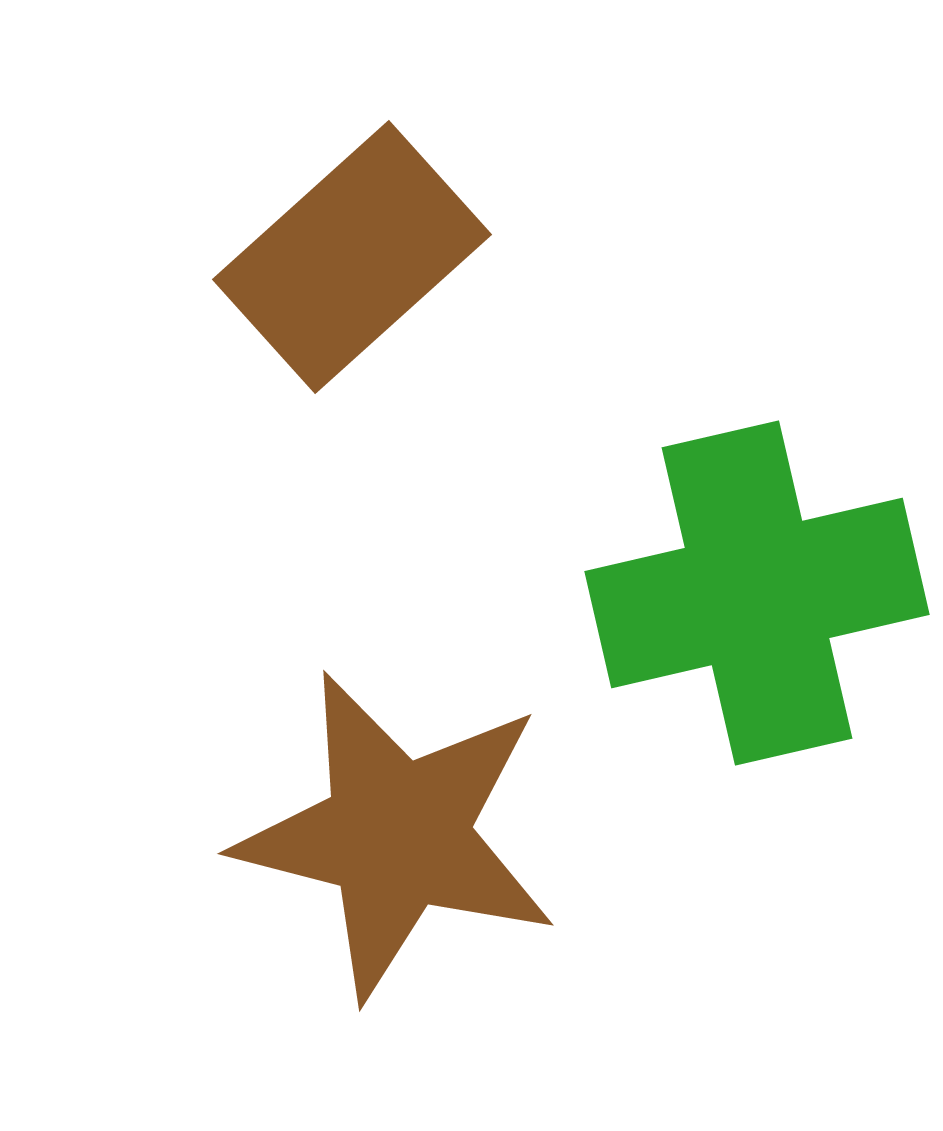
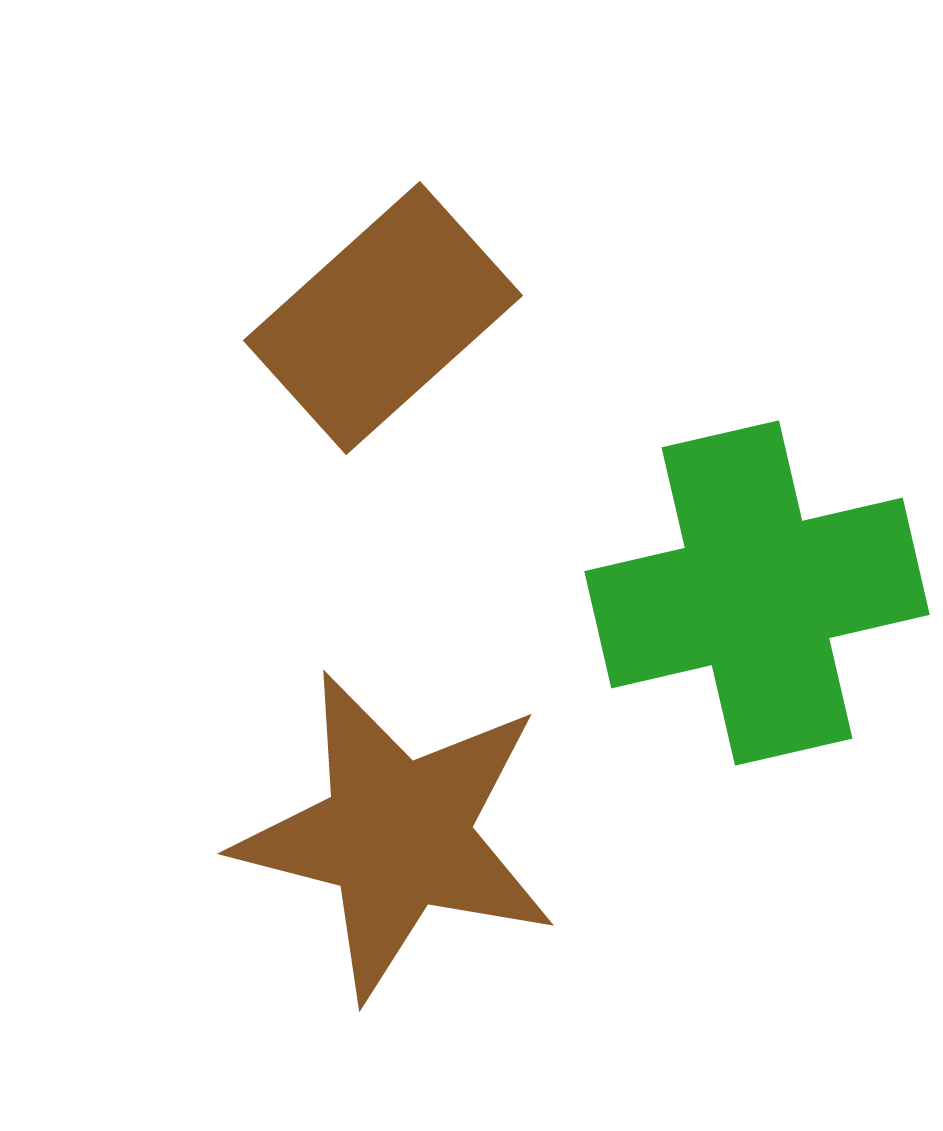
brown rectangle: moved 31 px right, 61 px down
